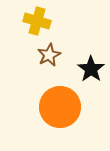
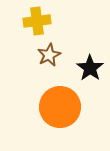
yellow cross: rotated 24 degrees counterclockwise
black star: moved 1 px left, 1 px up
